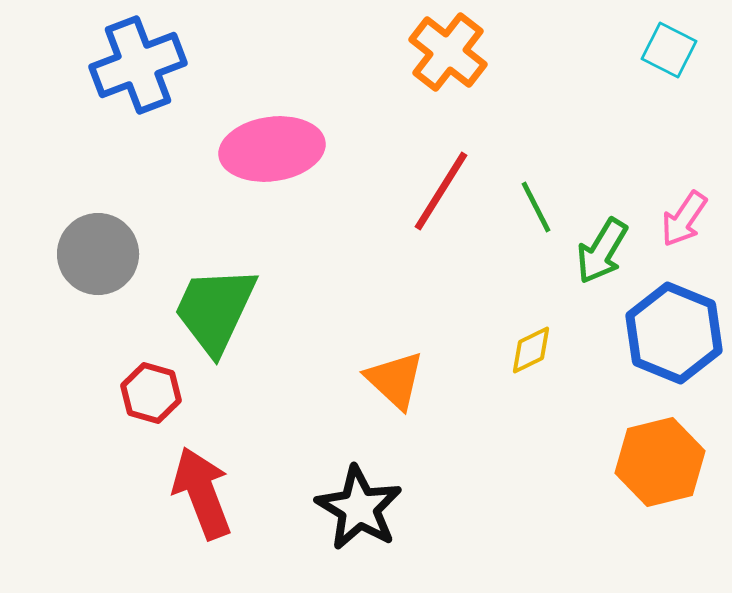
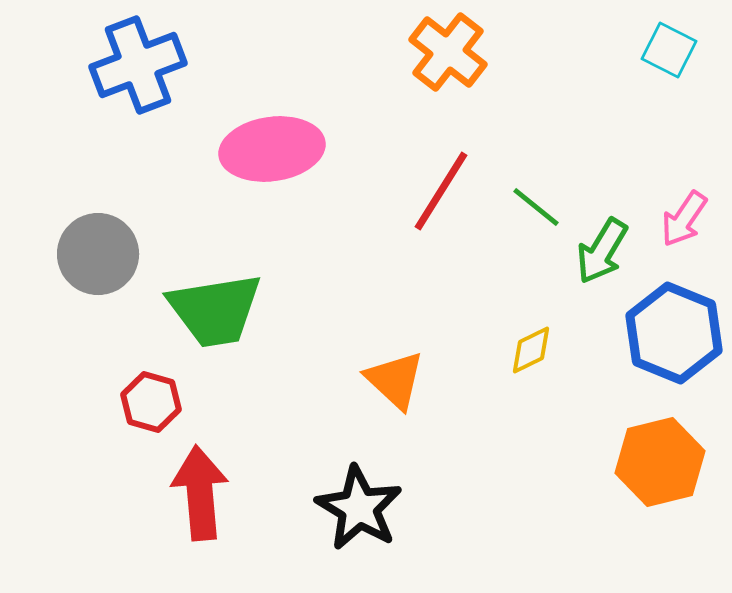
green line: rotated 24 degrees counterclockwise
green trapezoid: rotated 124 degrees counterclockwise
red hexagon: moved 9 px down
red arrow: moved 2 px left; rotated 16 degrees clockwise
